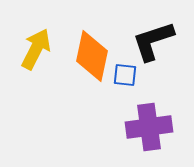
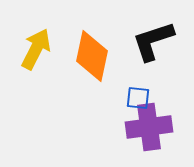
blue square: moved 13 px right, 23 px down
